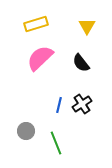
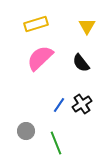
blue line: rotated 21 degrees clockwise
